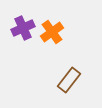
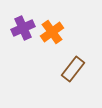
brown rectangle: moved 4 px right, 11 px up
